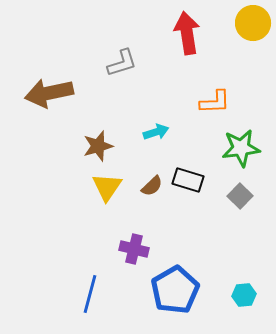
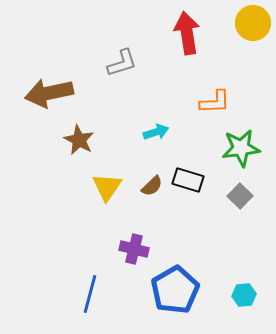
brown star: moved 19 px left, 6 px up; rotated 28 degrees counterclockwise
